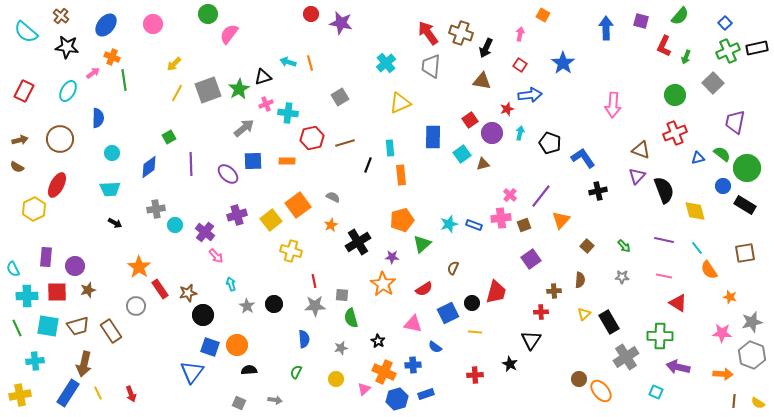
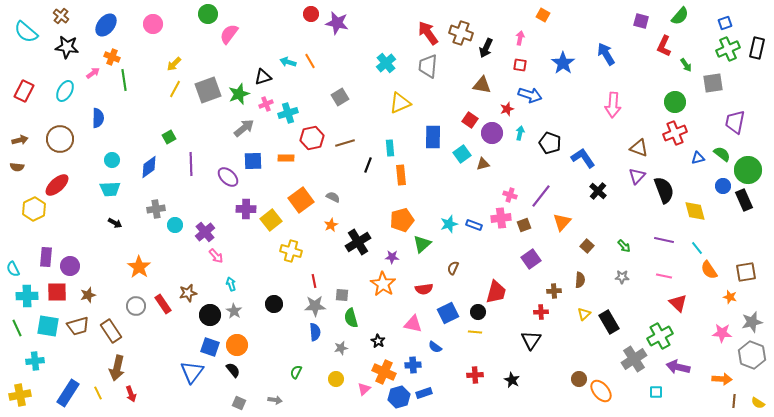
purple star at (341, 23): moved 4 px left
blue square at (725, 23): rotated 24 degrees clockwise
blue arrow at (606, 28): moved 26 px down; rotated 30 degrees counterclockwise
pink arrow at (520, 34): moved 4 px down
black rectangle at (757, 48): rotated 65 degrees counterclockwise
green cross at (728, 51): moved 2 px up
green arrow at (686, 57): moved 8 px down; rotated 56 degrees counterclockwise
orange line at (310, 63): moved 2 px up; rotated 14 degrees counterclockwise
red square at (520, 65): rotated 24 degrees counterclockwise
gray trapezoid at (431, 66): moved 3 px left
brown triangle at (482, 81): moved 4 px down
gray square at (713, 83): rotated 35 degrees clockwise
green star at (239, 89): moved 5 px down; rotated 10 degrees clockwise
cyan ellipse at (68, 91): moved 3 px left
yellow line at (177, 93): moved 2 px left, 4 px up
blue arrow at (530, 95): rotated 25 degrees clockwise
green circle at (675, 95): moved 7 px down
cyan cross at (288, 113): rotated 24 degrees counterclockwise
red square at (470, 120): rotated 21 degrees counterclockwise
brown triangle at (641, 150): moved 2 px left, 2 px up
cyan circle at (112, 153): moved 7 px down
orange rectangle at (287, 161): moved 1 px left, 3 px up
brown semicircle at (17, 167): rotated 24 degrees counterclockwise
green circle at (747, 168): moved 1 px right, 2 px down
purple ellipse at (228, 174): moved 3 px down
red ellipse at (57, 185): rotated 20 degrees clockwise
black cross at (598, 191): rotated 36 degrees counterclockwise
pink cross at (510, 195): rotated 24 degrees counterclockwise
orange square at (298, 205): moved 3 px right, 5 px up
black rectangle at (745, 205): moved 1 px left, 5 px up; rotated 35 degrees clockwise
purple cross at (237, 215): moved 9 px right, 6 px up; rotated 18 degrees clockwise
orange triangle at (561, 220): moved 1 px right, 2 px down
purple cross at (205, 232): rotated 12 degrees clockwise
brown square at (745, 253): moved 1 px right, 19 px down
purple circle at (75, 266): moved 5 px left
red rectangle at (160, 289): moved 3 px right, 15 px down
red semicircle at (424, 289): rotated 24 degrees clockwise
brown star at (88, 290): moved 5 px down
black circle at (472, 303): moved 6 px right, 9 px down
red triangle at (678, 303): rotated 12 degrees clockwise
gray star at (247, 306): moved 13 px left, 5 px down
black circle at (203, 315): moved 7 px right
green cross at (660, 336): rotated 30 degrees counterclockwise
blue semicircle at (304, 339): moved 11 px right, 7 px up
gray cross at (626, 357): moved 8 px right, 2 px down
brown arrow at (84, 364): moved 33 px right, 4 px down
black star at (510, 364): moved 2 px right, 16 px down
black semicircle at (249, 370): moved 16 px left; rotated 56 degrees clockwise
orange arrow at (723, 374): moved 1 px left, 5 px down
cyan square at (656, 392): rotated 24 degrees counterclockwise
blue rectangle at (426, 394): moved 2 px left, 1 px up
blue hexagon at (397, 399): moved 2 px right, 2 px up
